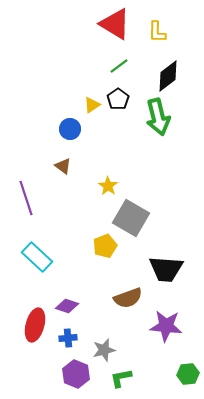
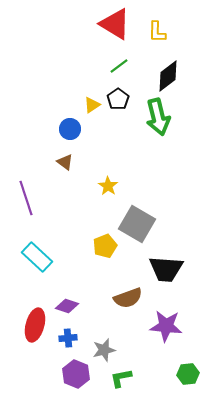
brown triangle: moved 2 px right, 4 px up
gray square: moved 6 px right, 6 px down
